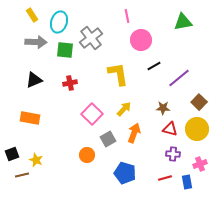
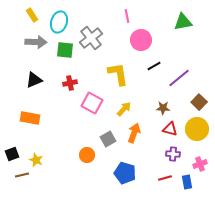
pink square: moved 11 px up; rotated 15 degrees counterclockwise
